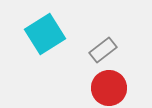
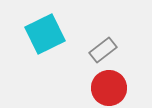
cyan square: rotated 6 degrees clockwise
